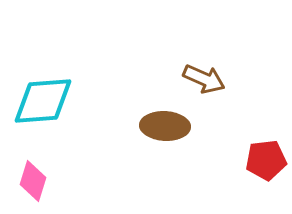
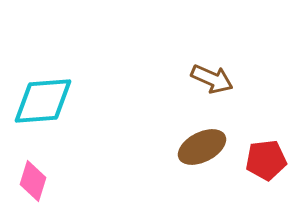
brown arrow: moved 8 px right
brown ellipse: moved 37 px right, 21 px down; rotated 30 degrees counterclockwise
